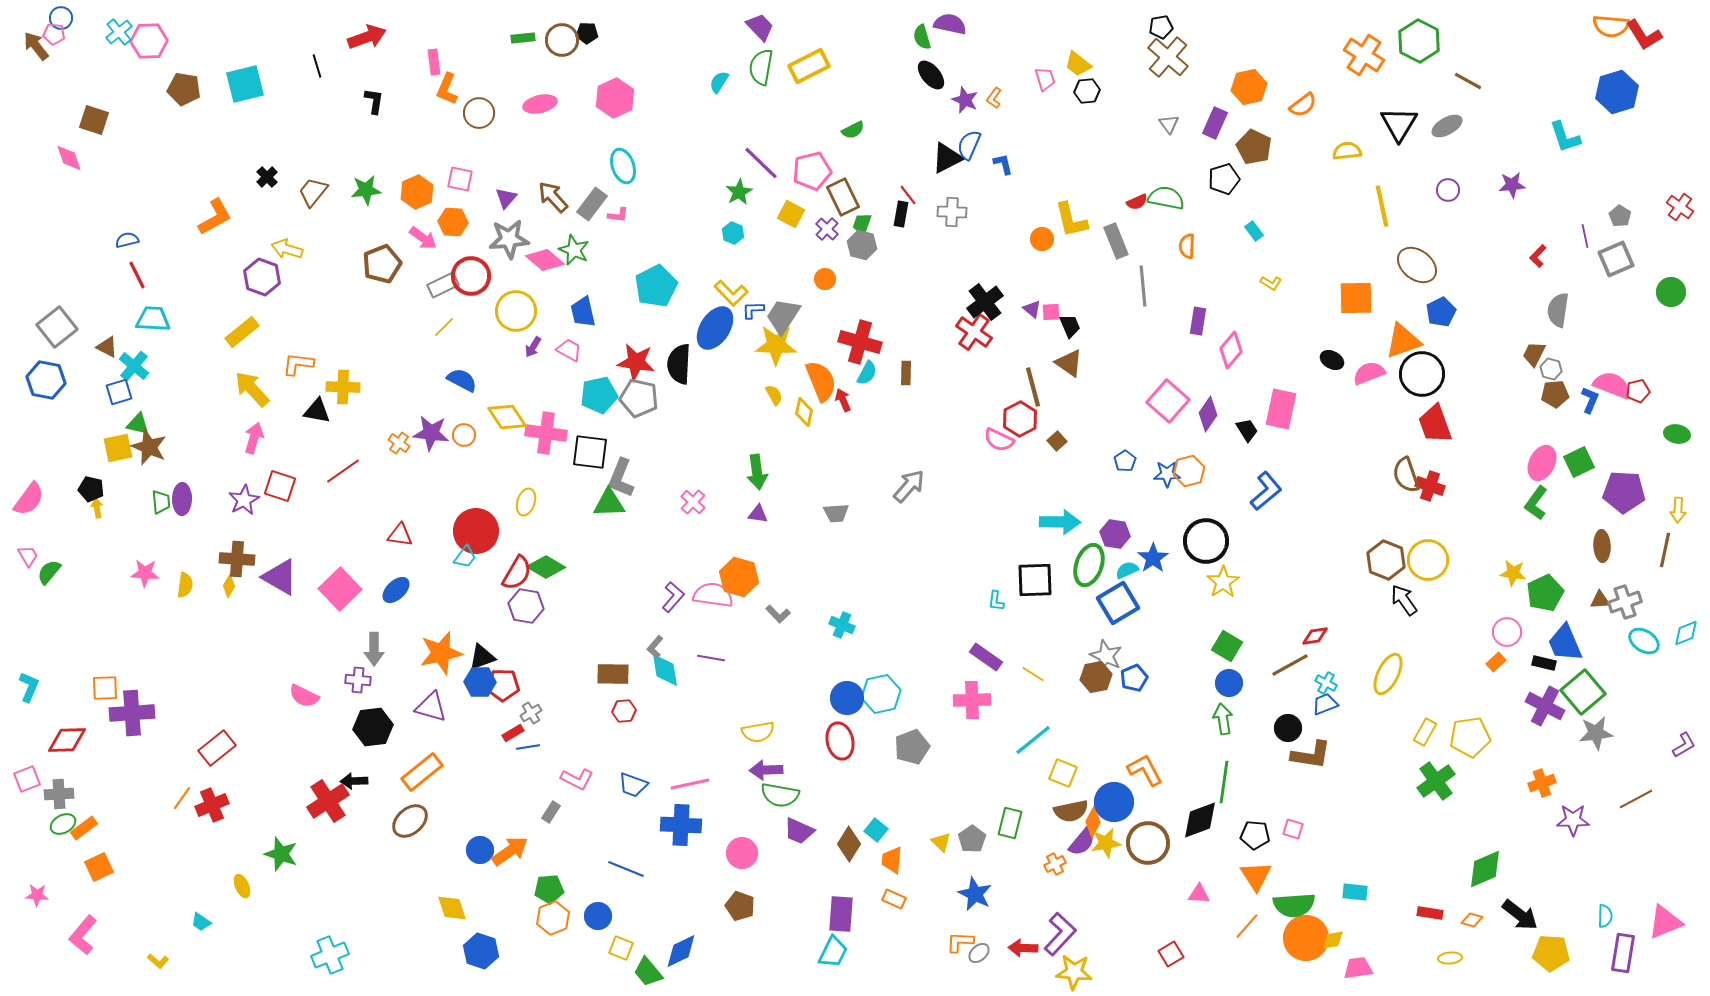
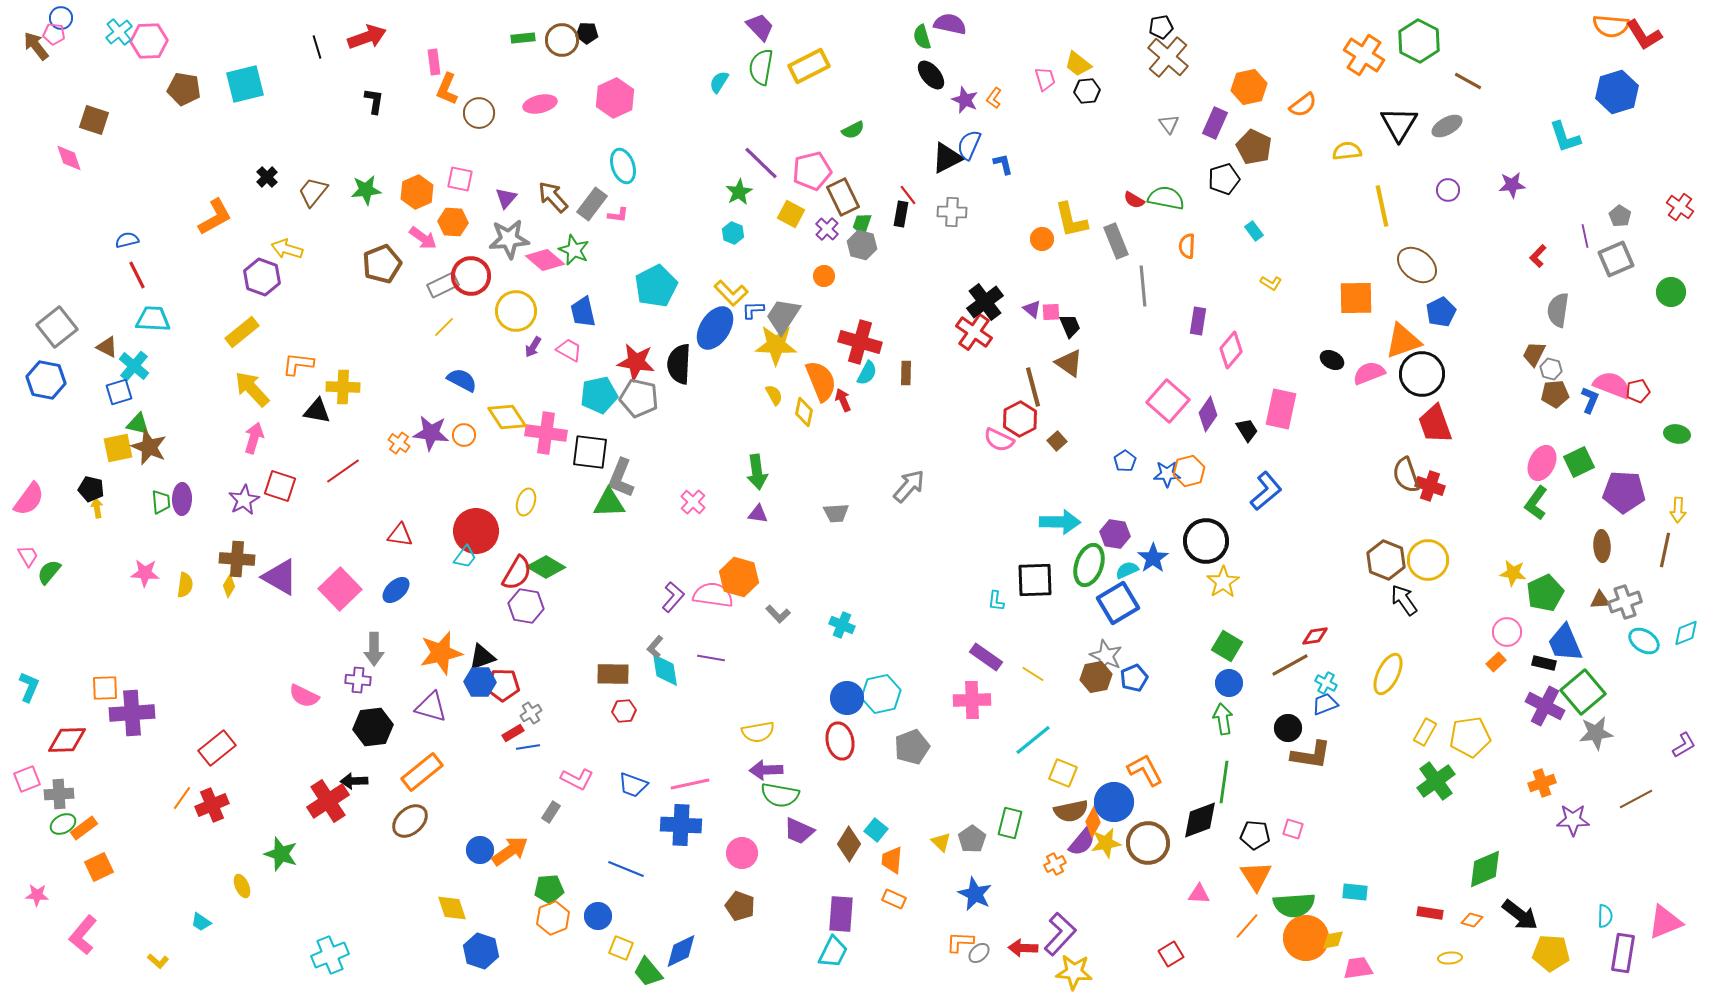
black line at (317, 66): moved 19 px up
red semicircle at (1137, 202): moved 3 px left, 2 px up; rotated 55 degrees clockwise
orange circle at (825, 279): moved 1 px left, 3 px up
